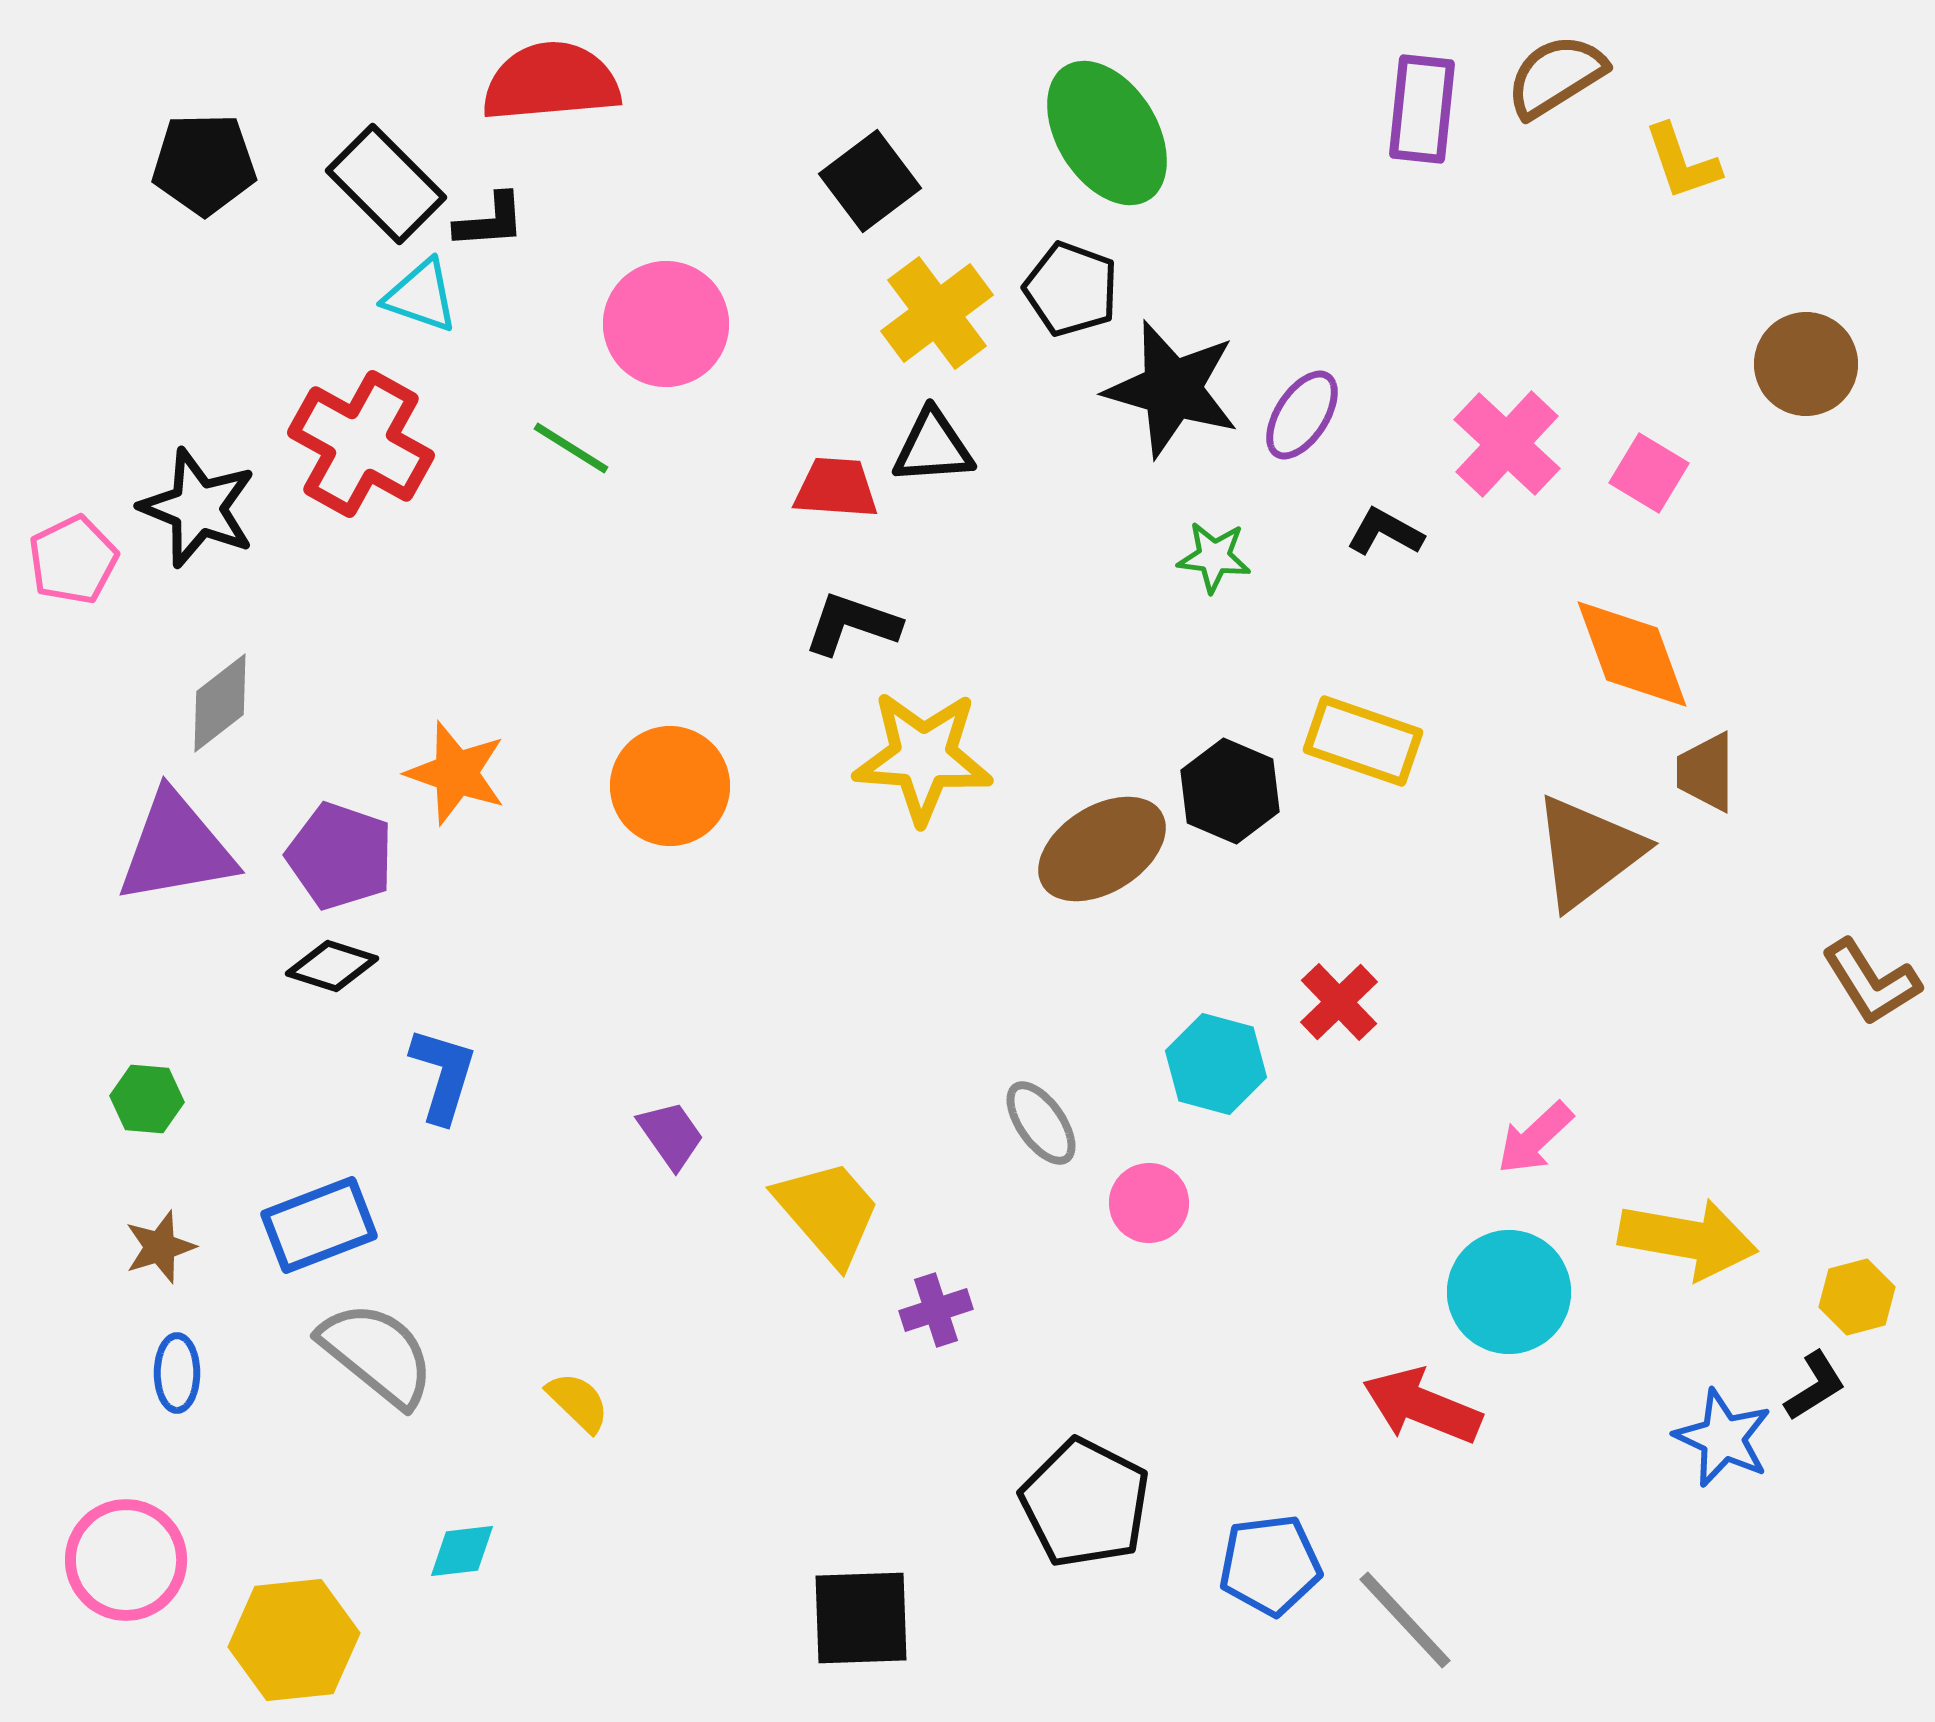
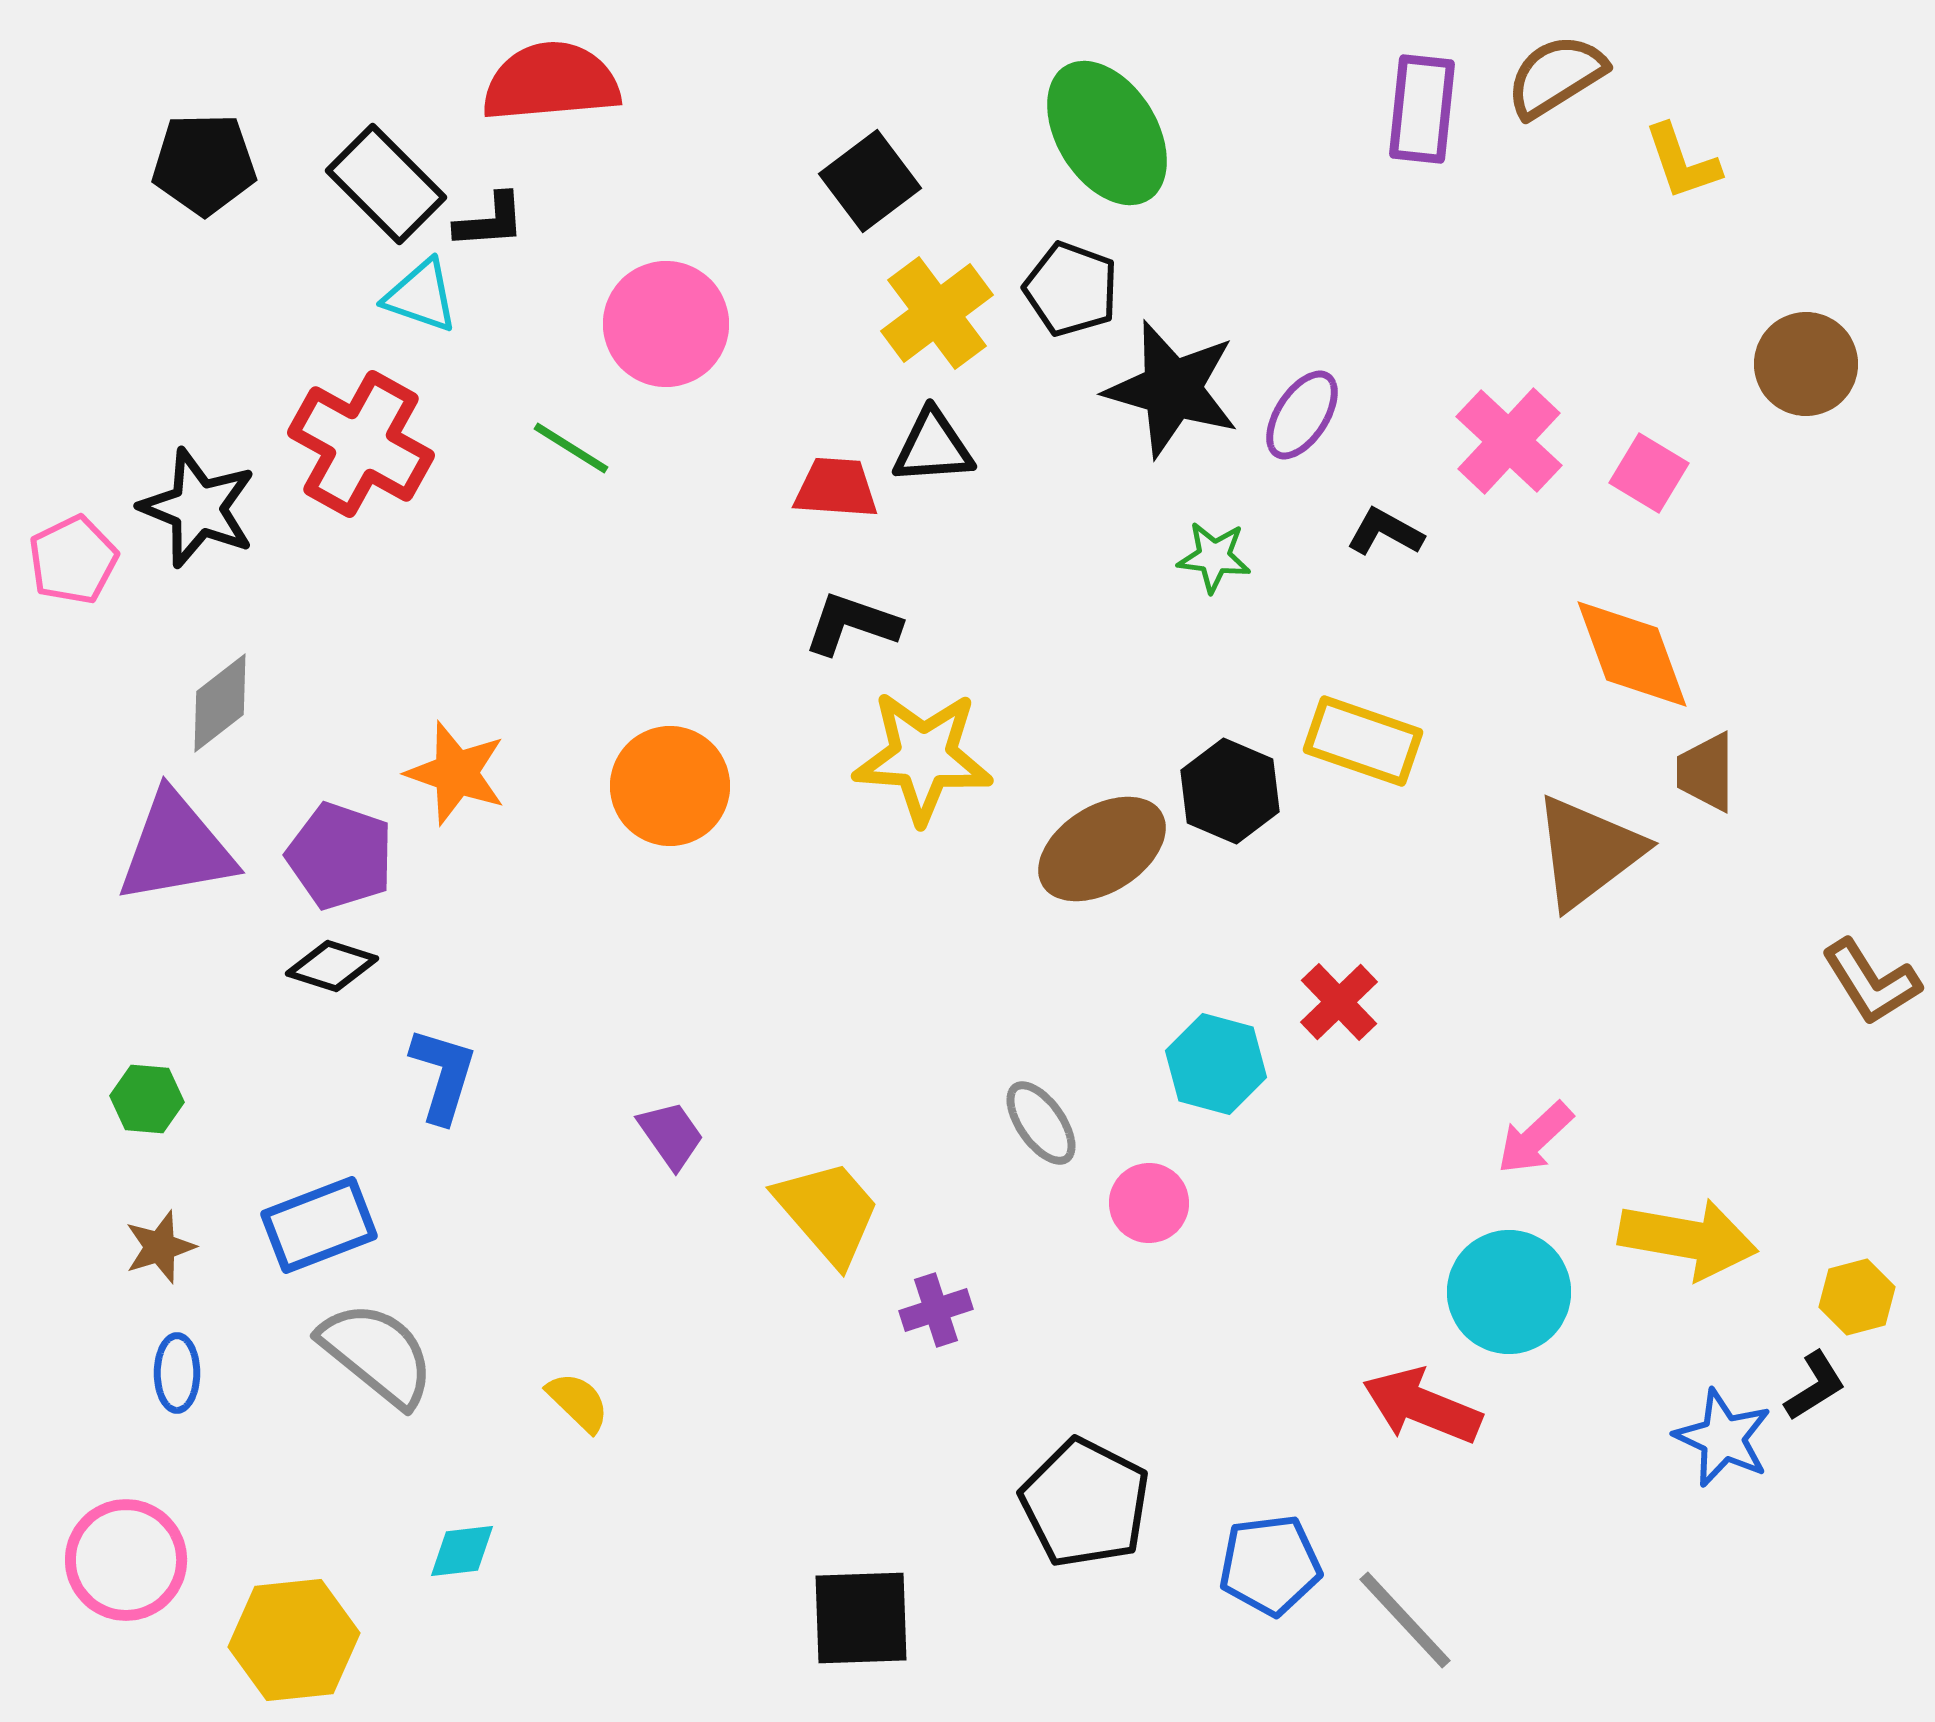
pink cross at (1507, 444): moved 2 px right, 3 px up
